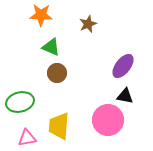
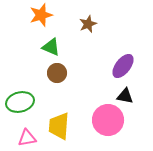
orange star: rotated 20 degrees counterclockwise
